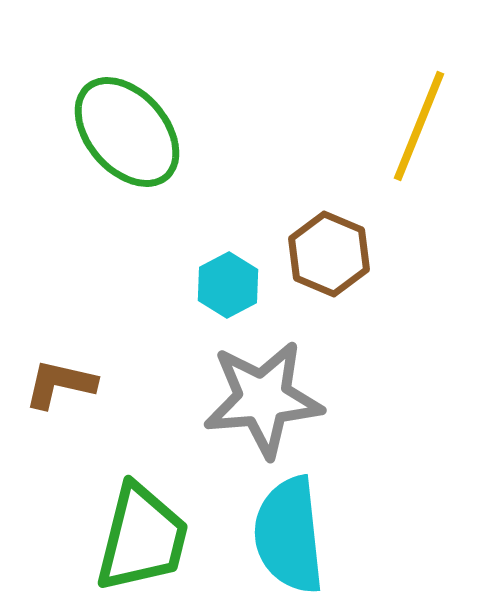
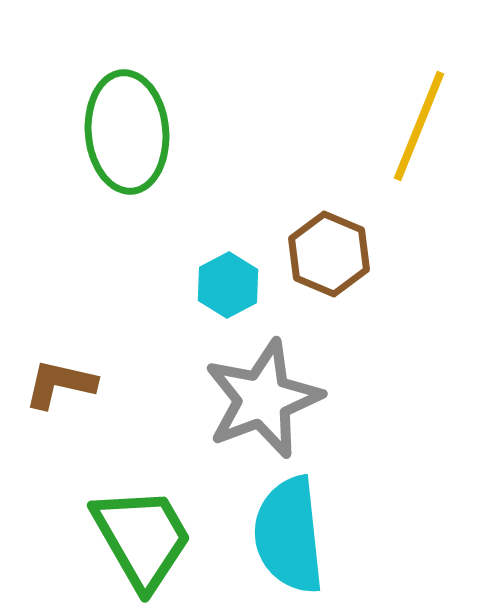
green ellipse: rotated 36 degrees clockwise
gray star: rotated 16 degrees counterclockwise
green trapezoid: rotated 44 degrees counterclockwise
